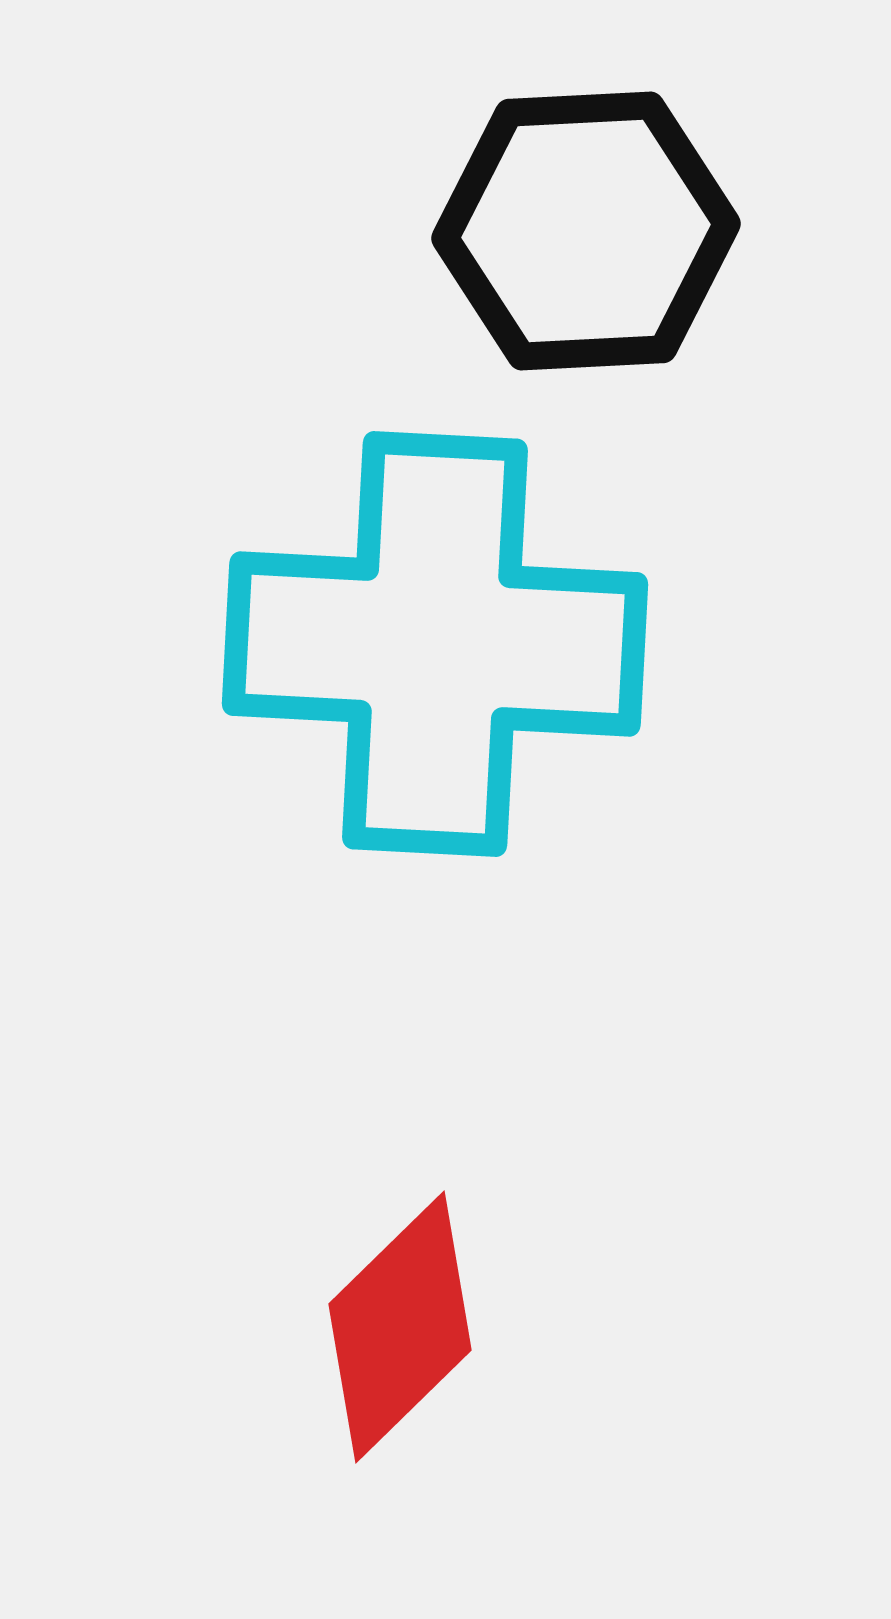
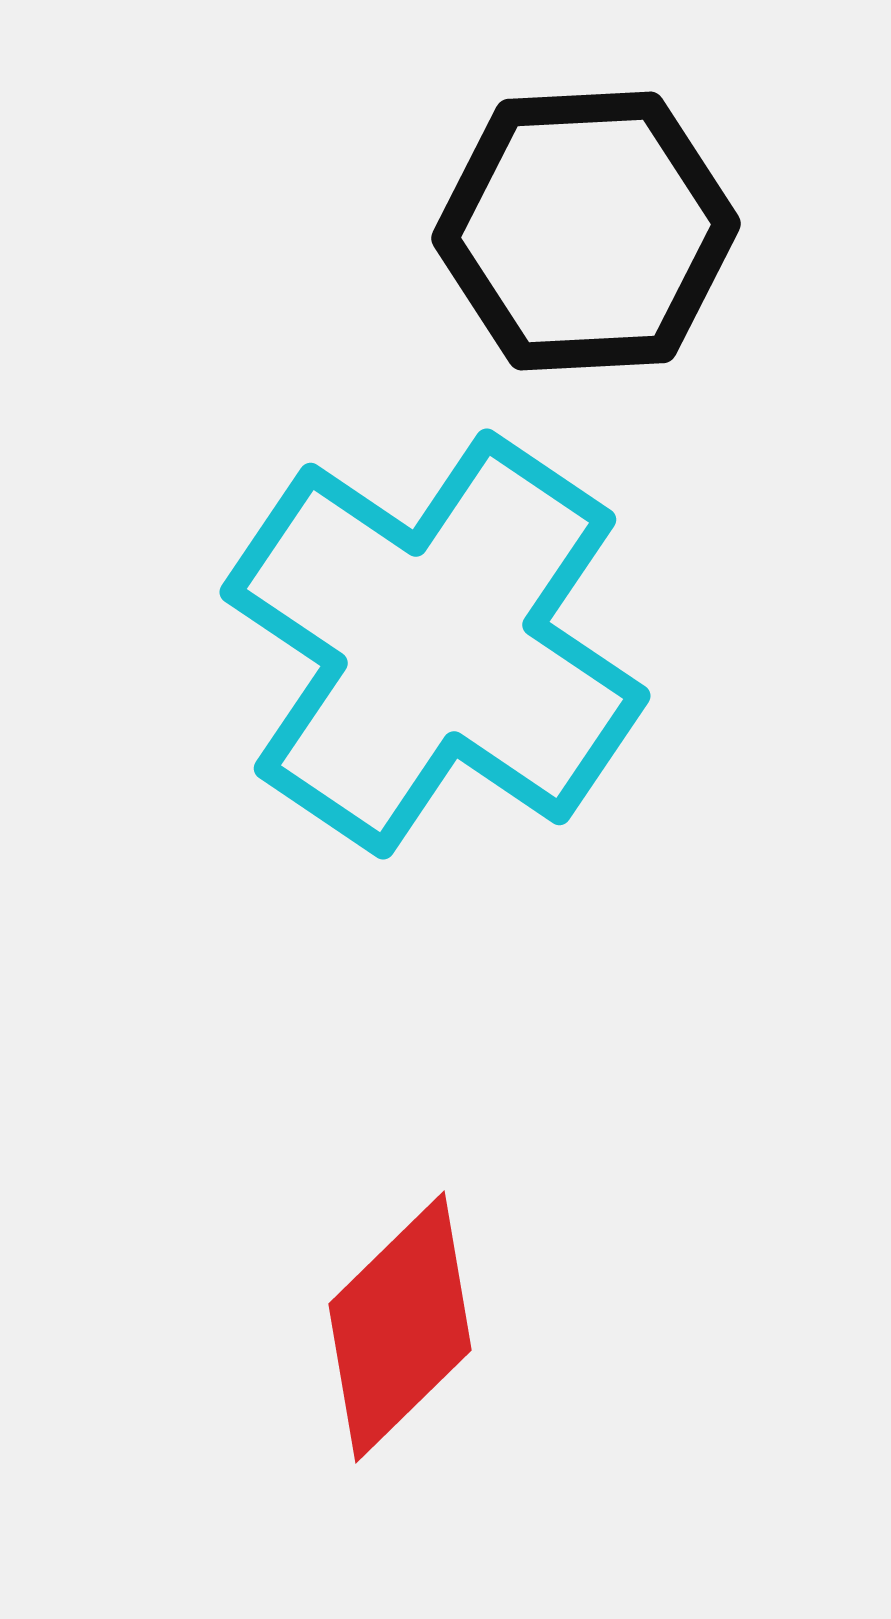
cyan cross: rotated 31 degrees clockwise
